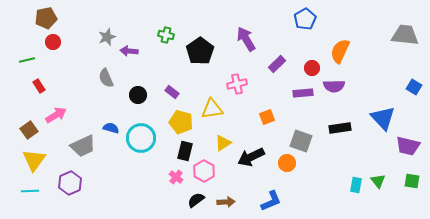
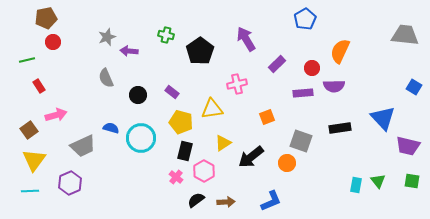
pink arrow at (56, 115): rotated 15 degrees clockwise
black arrow at (251, 157): rotated 12 degrees counterclockwise
